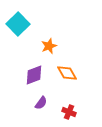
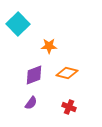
orange star: rotated 21 degrees clockwise
orange diamond: rotated 45 degrees counterclockwise
purple semicircle: moved 10 px left
red cross: moved 5 px up
